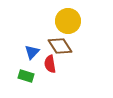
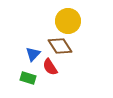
blue triangle: moved 1 px right, 2 px down
red semicircle: moved 3 px down; rotated 24 degrees counterclockwise
green rectangle: moved 2 px right, 2 px down
